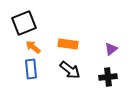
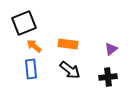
orange arrow: moved 1 px right, 1 px up
